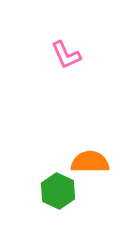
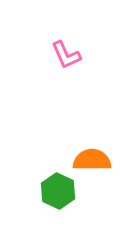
orange semicircle: moved 2 px right, 2 px up
